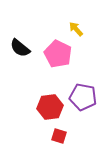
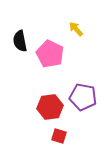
black semicircle: moved 7 px up; rotated 40 degrees clockwise
pink pentagon: moved 8 px left
